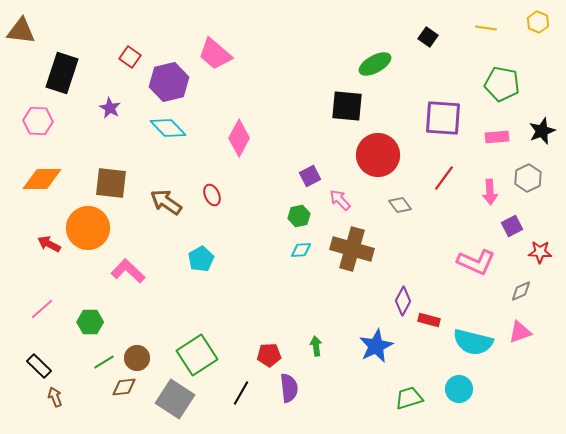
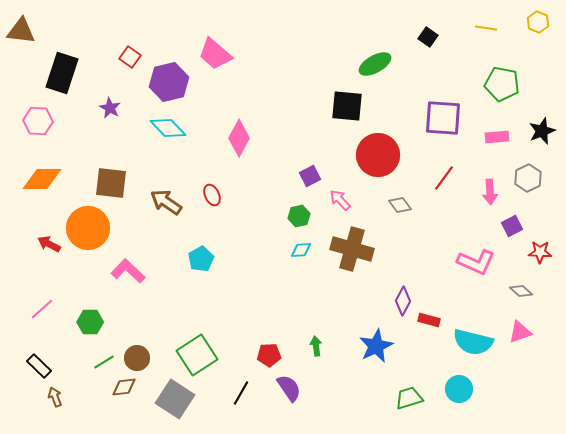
gray diamond at (521, 291): rotated 65 degrees clockwise
purple semicircle at (289, 388): rotated 28 degrees counterclockwise
